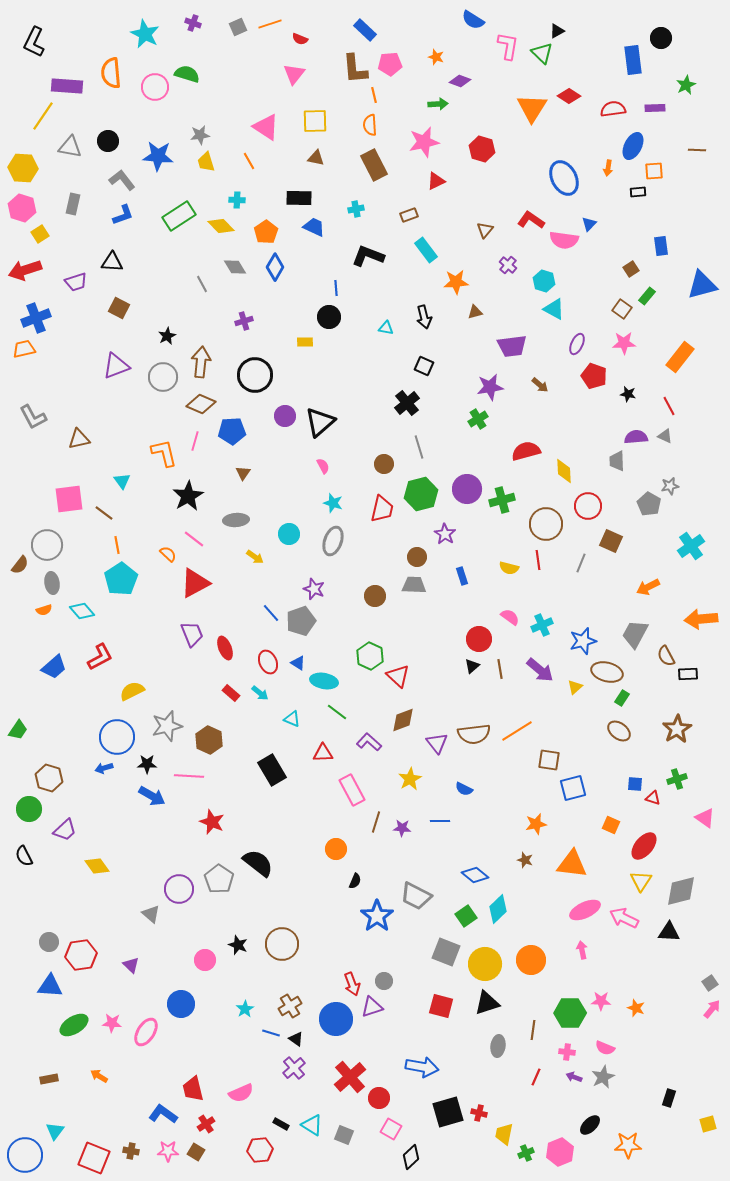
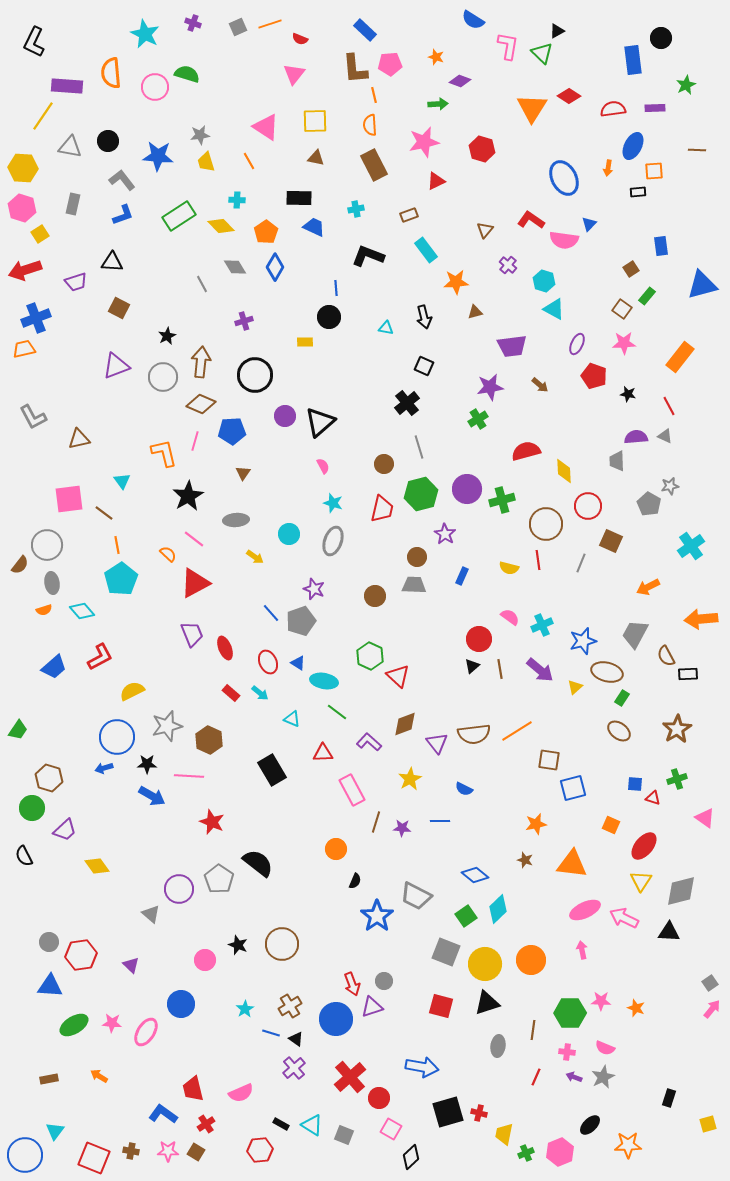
blue rectangle at (462, 576): rotated 42 degrees clockwise
brown diamond at (403, 720): moved 2 px right, 4 px down
green circle at (29, 809): moved 3 px right, 1 px up
